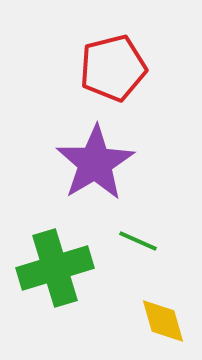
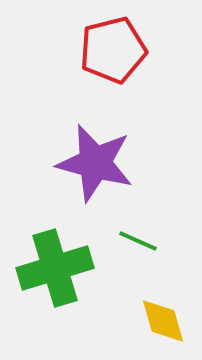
red pentagon: moved 18 px up
purple star: rotated 26 degrees counterclockwise
